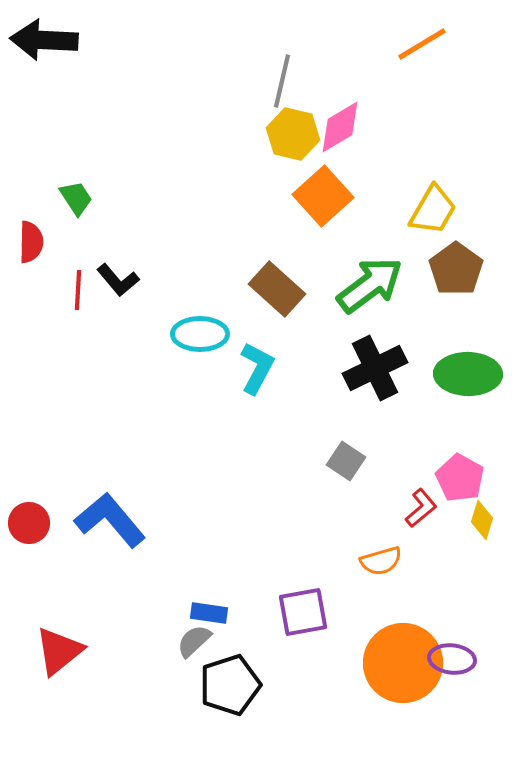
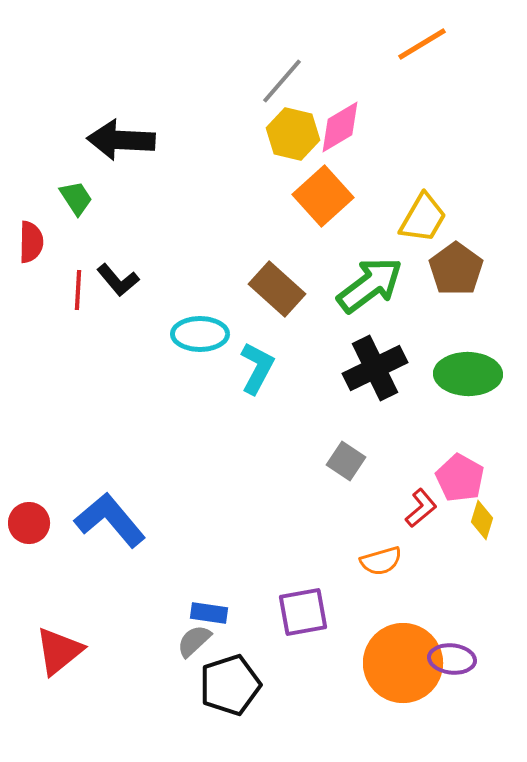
black arrow: moved 77 px right, 100 px down
gray line: rotated 28 degrees clockwise
yellow trapezoid: moved 10 px left, 8 px down
